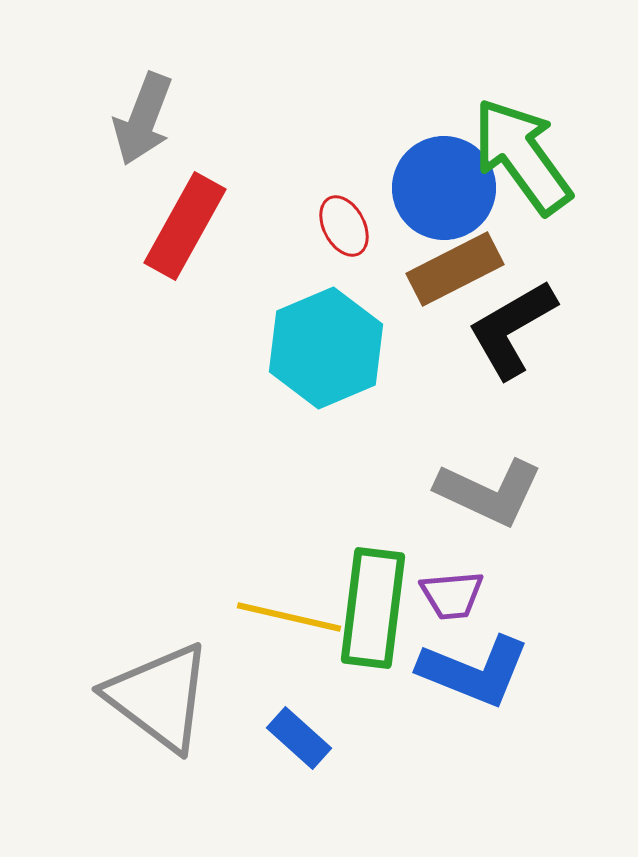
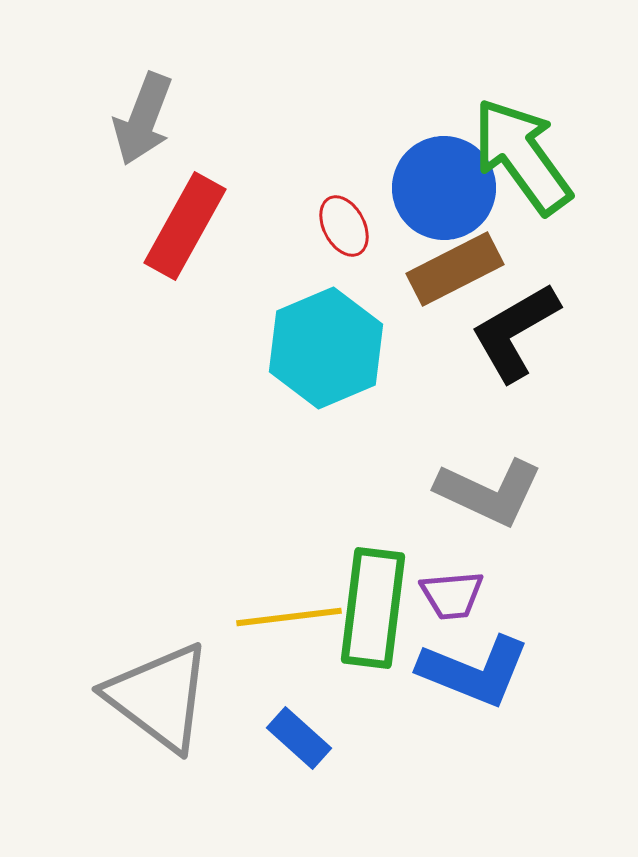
black L-shape: moved 3 px right, 3 px down
yellow line: rotated 20 degrees counterclockwise
